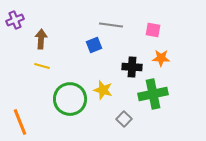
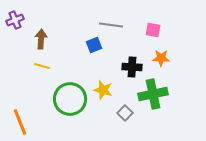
gray square: moved 1 px right, 6 px up
